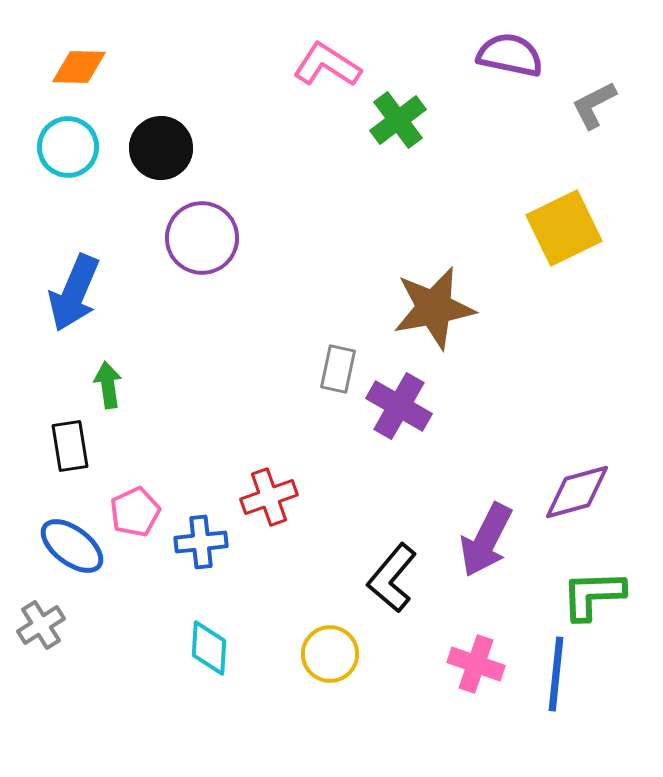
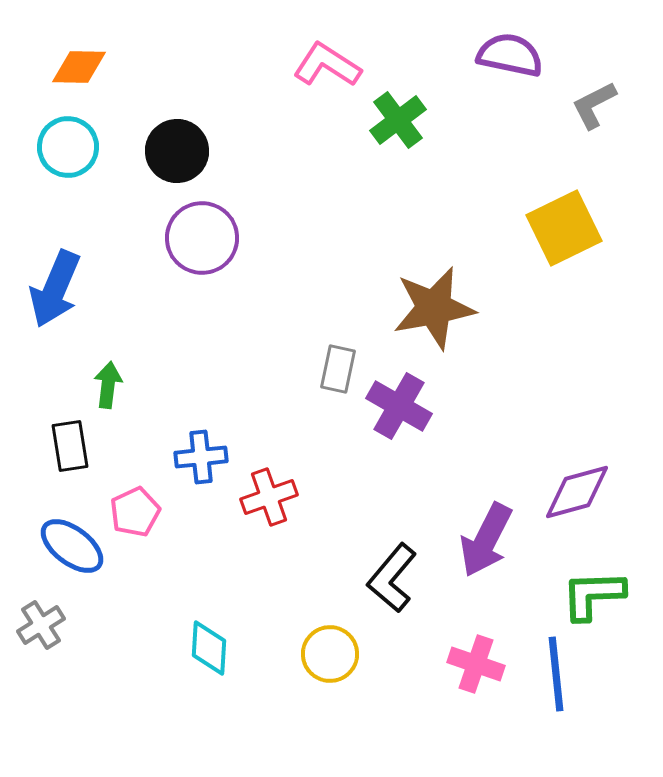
black circle: moved 16 px right, 3 px down
blue arrow: moved 19 px left, 4 px up
green arrow: rotated 15 degrees clockwise
blue cross: moved 85 px up
blue line: rotated 12 degrees counterclockwise
